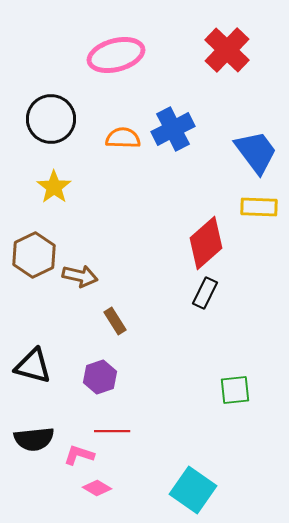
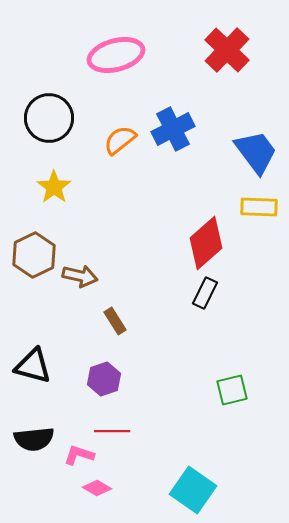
black circle: moved 2 px left, 1 px up
orange semicircle: moved 3 px left, 2 px down; rotated 40 degrees counterclockwise
purple hexagon: moved 4 px right, 2 px down
green square: moved 3 px left; rotated 8 degrees counterclockwise
